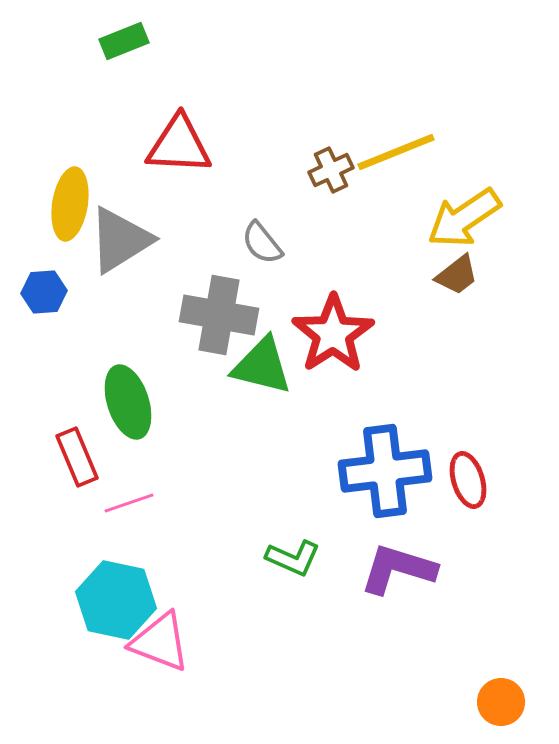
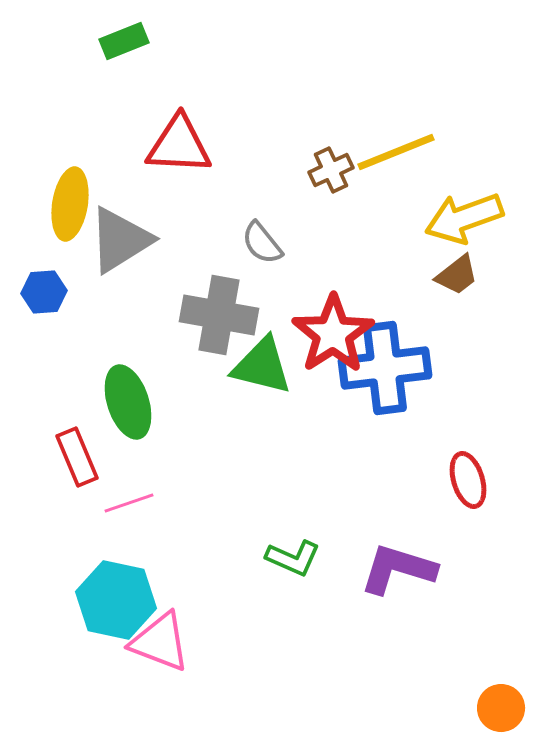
yellow arrow: rotated 14 degrees clockwise
blue cross: moved 103 px up
orange circle: moved 6 px down
